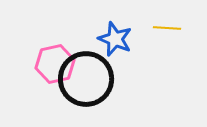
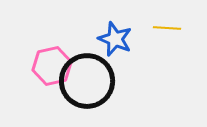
pink hexagon: moved 3 px left, 2 px down
black circle: moved 1 px right, 2 px down
